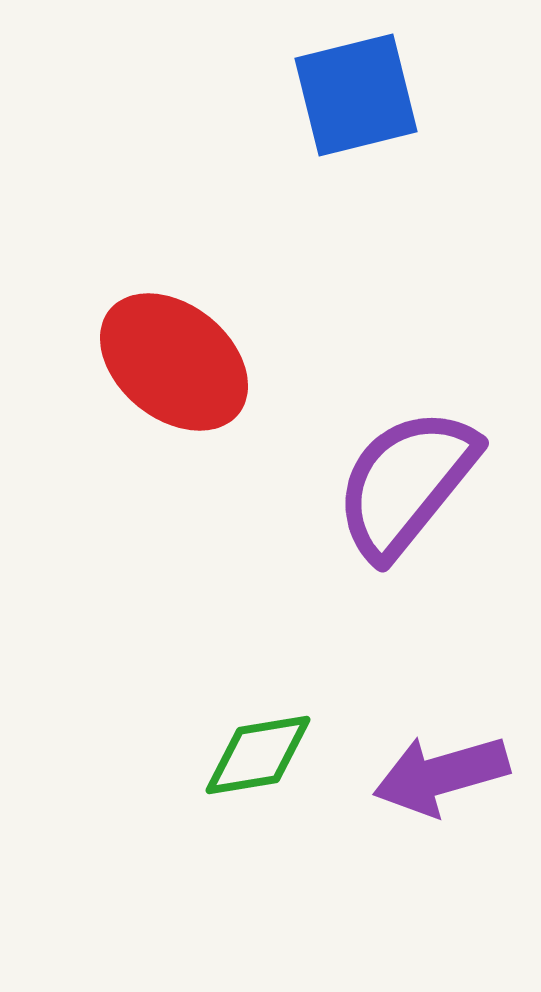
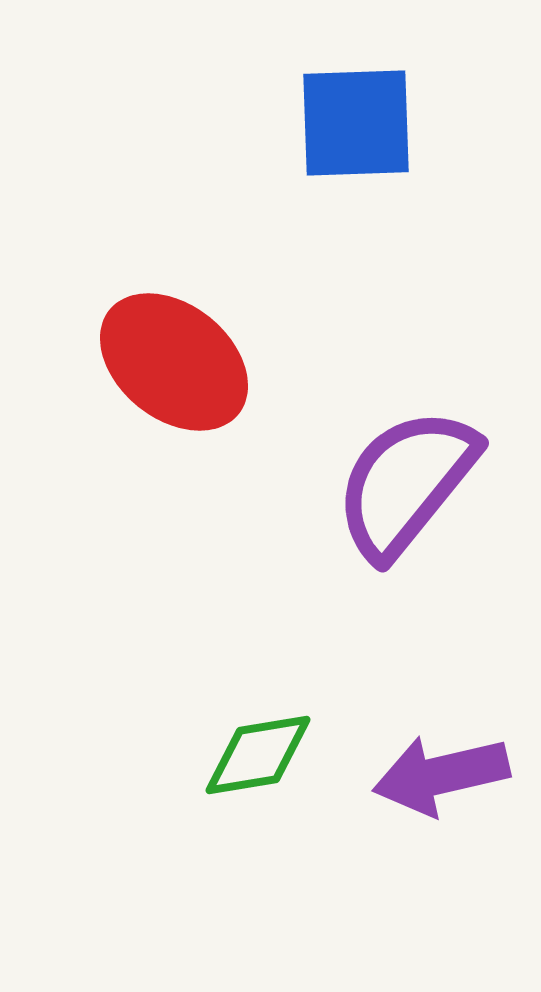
blue square: moved 28 px down; rotated 12 degrees clockwise
purple arrow: rotated 3 degrees clockwise
